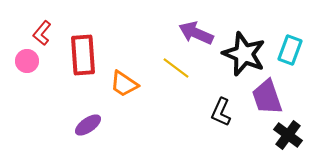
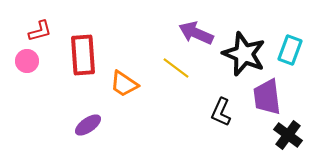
red L-shape: moved 2 px left, 2 px up; rotated 145 degrees counterclockwise
purple trapezoid: rotated 12 degrees clockwise
